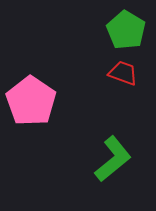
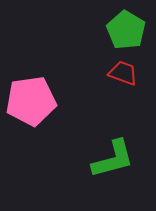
pink pentagon: rotated 30 degrees clockwise
green L-shape: rotated 24 degrees clockwise
